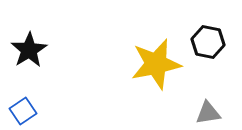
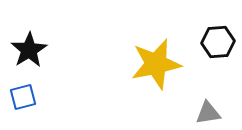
black hexagon: moved 10 px right; rotated 16 degrees counterclockwise
blue square: moved 14 px up; rotated 20 degrees clockwise
